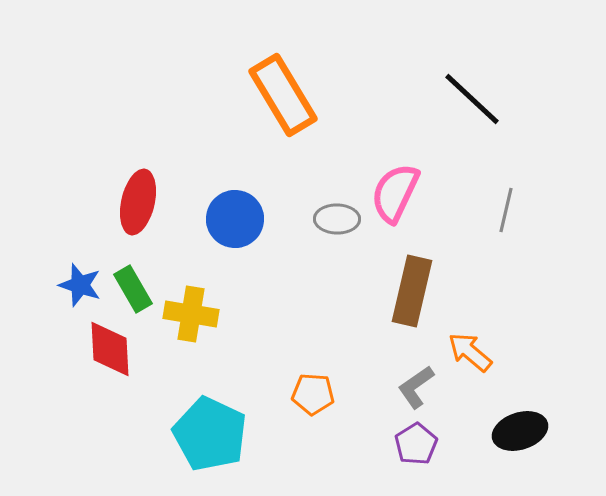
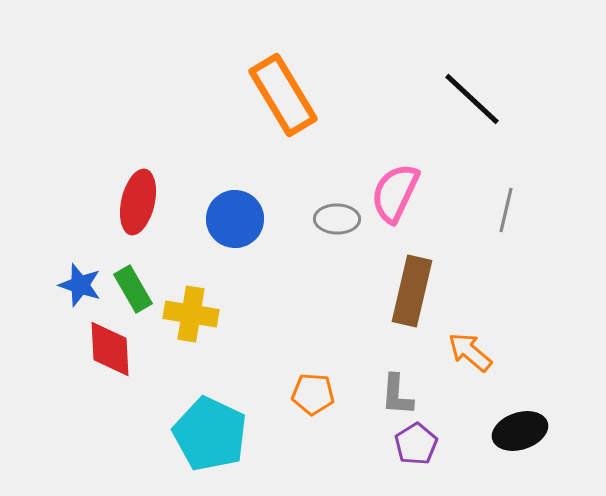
gray L-shape: moved 19 px left, 8 px down; rotated 51 degrees counterclockwise
